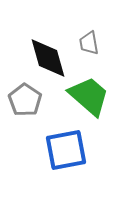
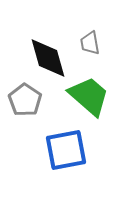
gray trapezoid: moved 1 px right
